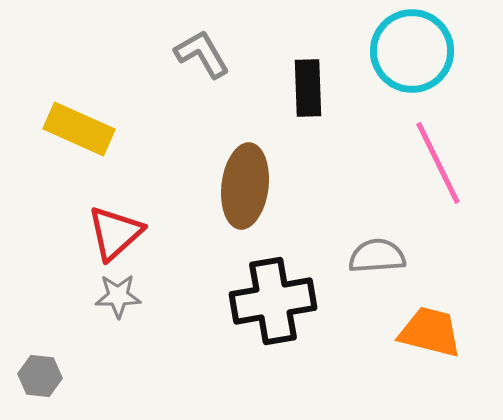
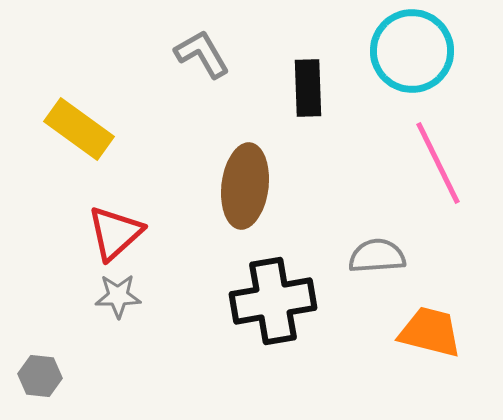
yellow rectangle: rotated 12 degrees clockwise
